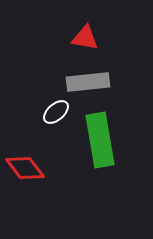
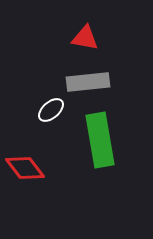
white ellipse: moved 5 px left, 2 px up
